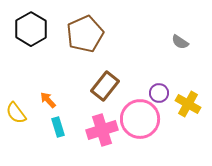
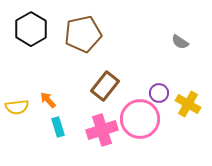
brown pentagon: moved 2 px left; rotated 12 degrees clockwise
yellow semicircle: moved 1 px right, 6 px up; rotated 60 degrees counterclockwise
